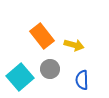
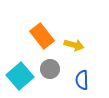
cyan square: moved 1 px up
